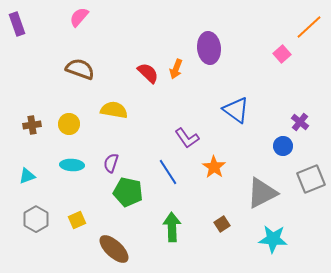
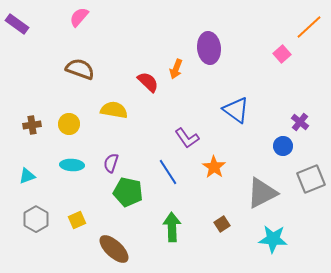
purple rectangle: rotated 35 degrees counterclockwise
red semicircle: moved 9 px down
